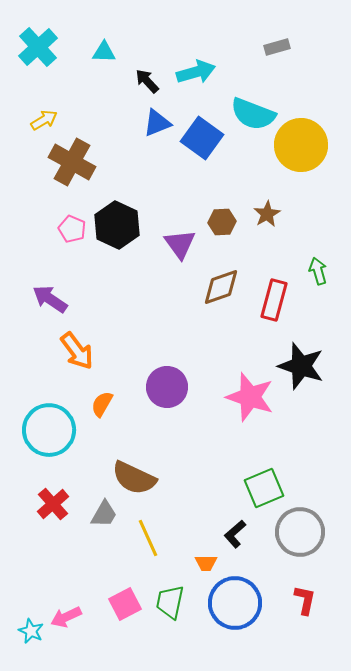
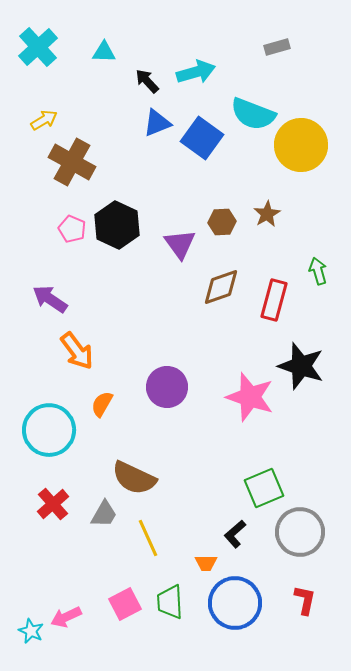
green trapezoid: rotated 15 degrees counterclockwise
